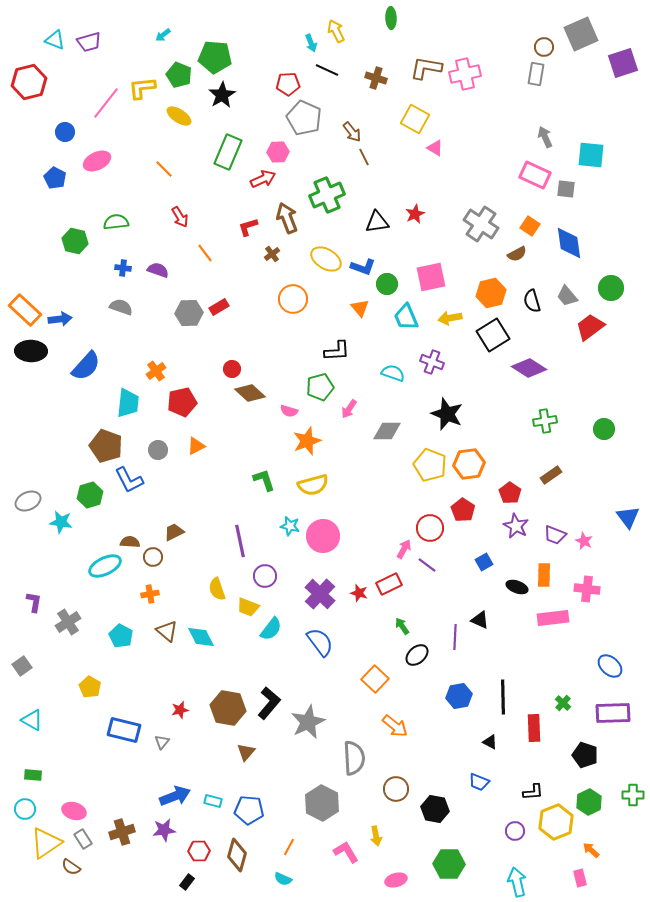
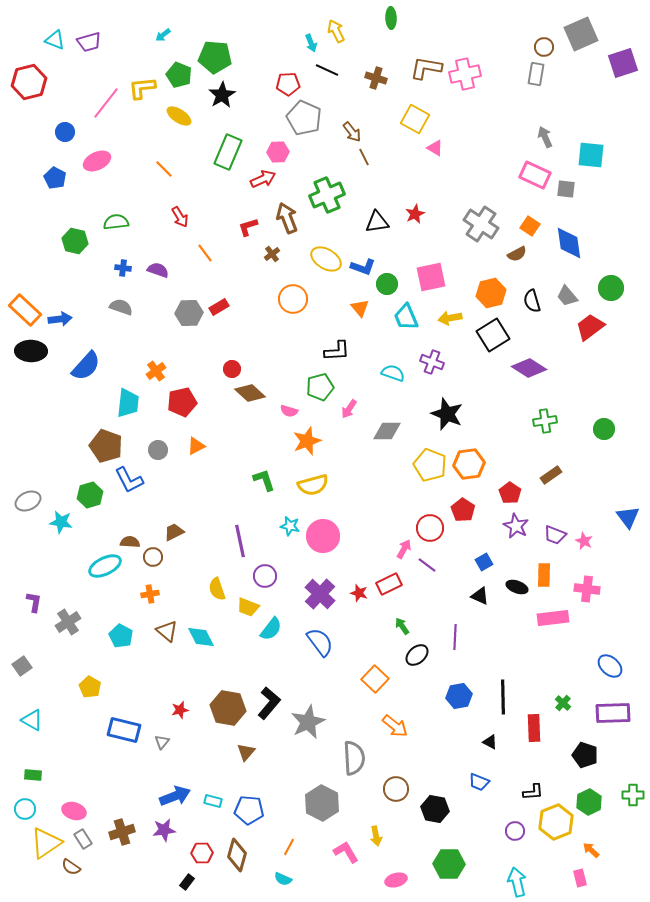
black triangle at (480, 620): moved 24 px up
red hexagon at (199, 851): moved 3 px right, 2 px down
